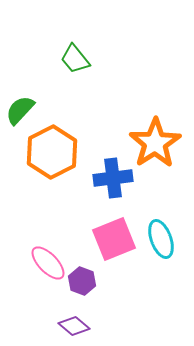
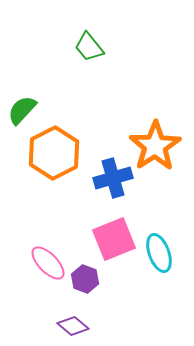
green trapezoid: moved 14 px right, 12 px up
green semicircle: moved 2 px right
orange star: moved 3 px down
orange hexagon: moved 2 px right, 1 px down
blue cross: rotated 9 degrees counterclockwise
cyan ellipse: moved 2 px left, 14 px down
purple hexagon: moved 3 px right, 2 px up
purple diamond: moved 1 px left
